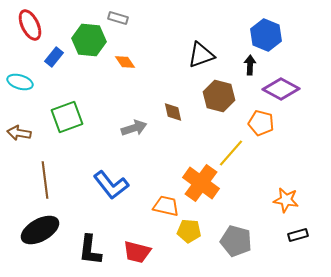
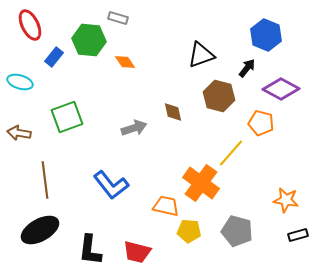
black arrow: moved 3 px left, 3 px down; rotated 36 degrees clockwise
gray pentagon: moved 1 px right, 10 px up
